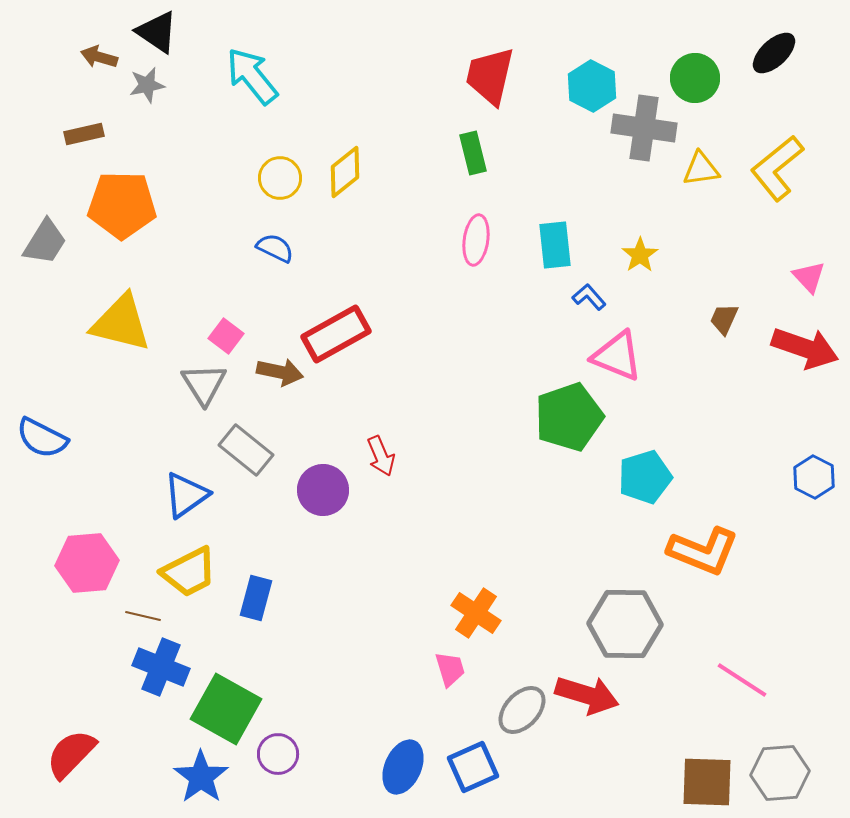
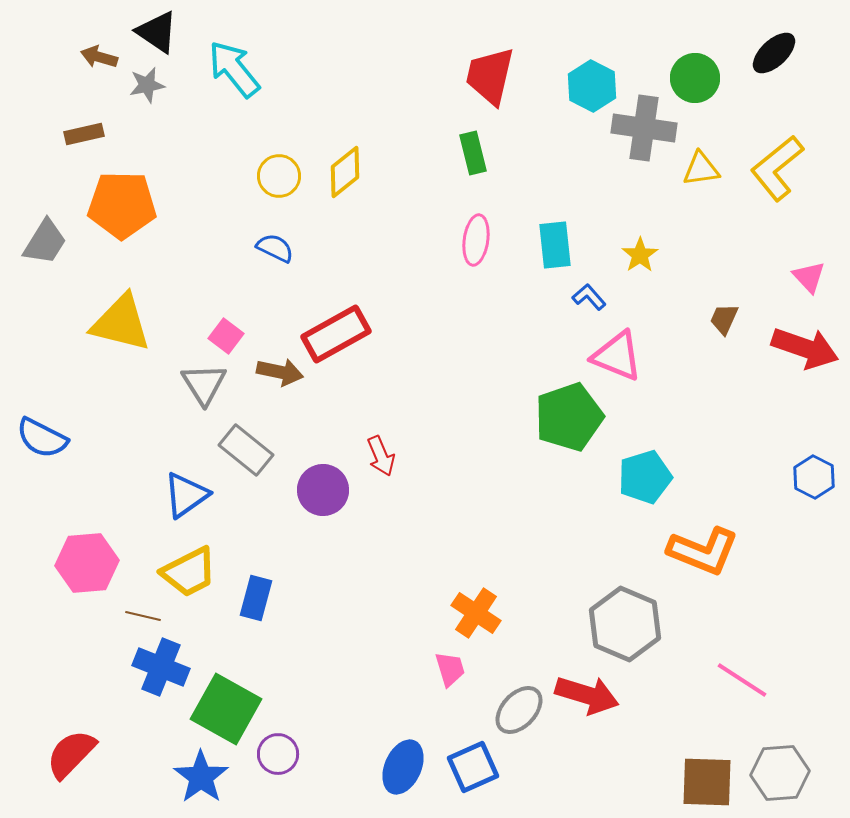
cyan arrow at (252, 76): moved 18 px left, 7 px up
yellow circle at (280, 178): moved 1 px left, 2 px up
gray hexagon at (625, 624): rotated 22 degrees clockwise
gray ellipse at (522, 710): moved 3 px left
